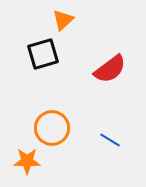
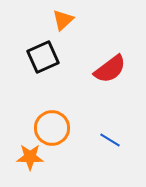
black square: moved 3 px down; rotated 8 degrees counterclockwise
orange star: moved 3 px right, 4 px up
